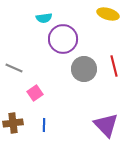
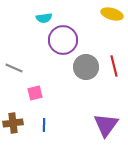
yellow ellipse: moved 4 px right
purple circle: moved 1 px down
gray circle: moved 2 px right, 2 px up
pink square: rotated 21 degrees clockwise
purple triangle: rotated 20 degrees clockwise
